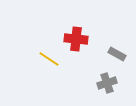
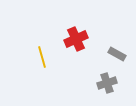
red cross: rotated 30 degrees counterclockwise
yellow line: moved 7 px left, 2 px up; rotated 40 degrees clockwise
